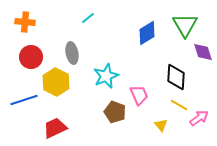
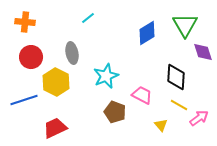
pink trapezoid: moved 3 px right; rotated 40 degrees counterclockwise
